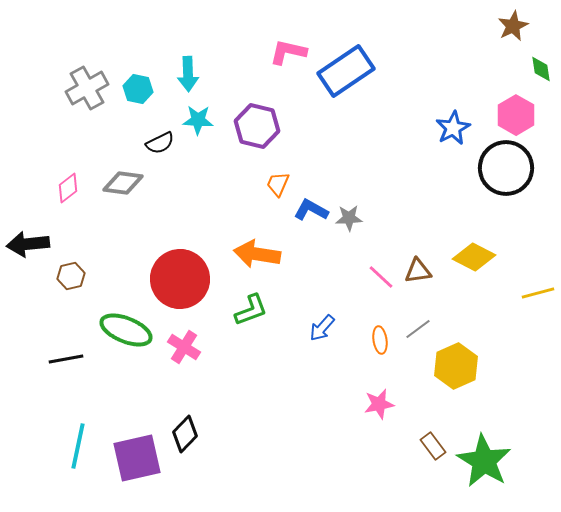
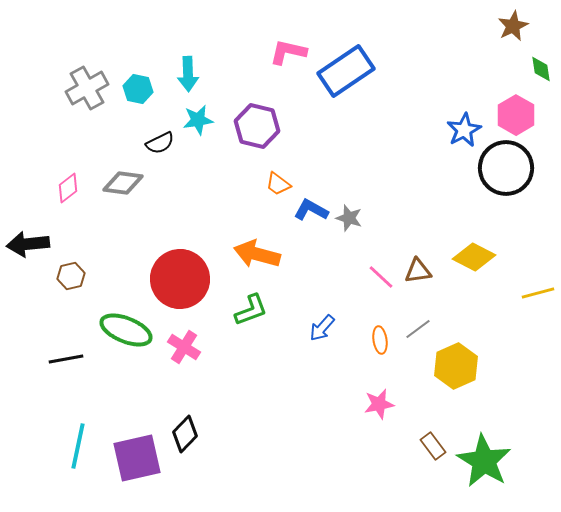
cyan star: rotated 12 degrees counterclockwise
blue star: moved 11 px right, 2 px down
orange trapezoid: rotated 76 degrees counterclockwise
gray star: rotated 20 degrees clockwise
orange arrow: rotated 6 degrees clockwise
